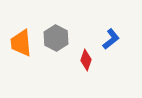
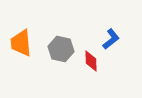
gray hexagon: moved 5 px right, 11 px down; rotated 15 degrees counterclockwise
red diamond: moved 5 px right, 1 px down; rotated 20 degrees counterclockwise
